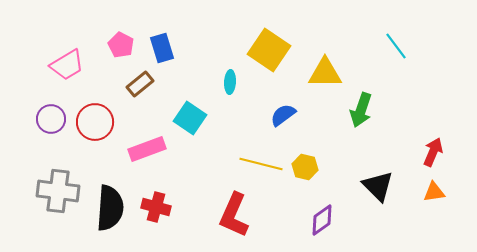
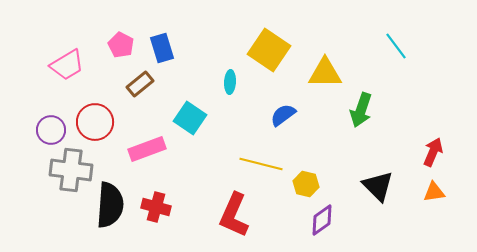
purple circle: moved 11 px down
yellow hexagon: moved 1 px right, 17 px down
gray cross: moved 13 px right, 21 px up
black semicircle: moved 3 px up
